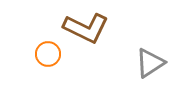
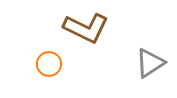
orange circle: moved 1 px right, 10 px down
